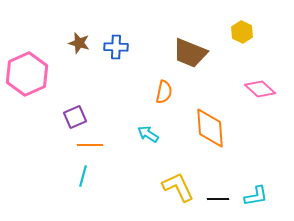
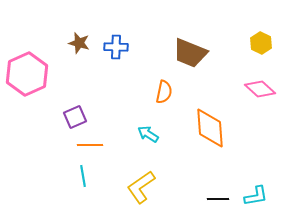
yellow hexagon: moved 19 px right, 11 px down
cyan line: rotated 25 degrees counterclockwise
yellow L-shape: moved 37 px left; rotated 100 degrees counterclockwise
